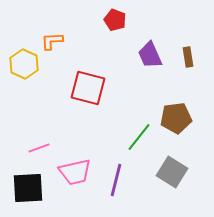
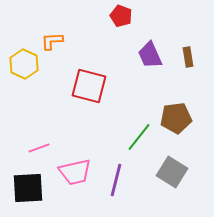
red pentagon: moved 6 px right, 4 px up
red square: moved 1 px right, 2 px up
